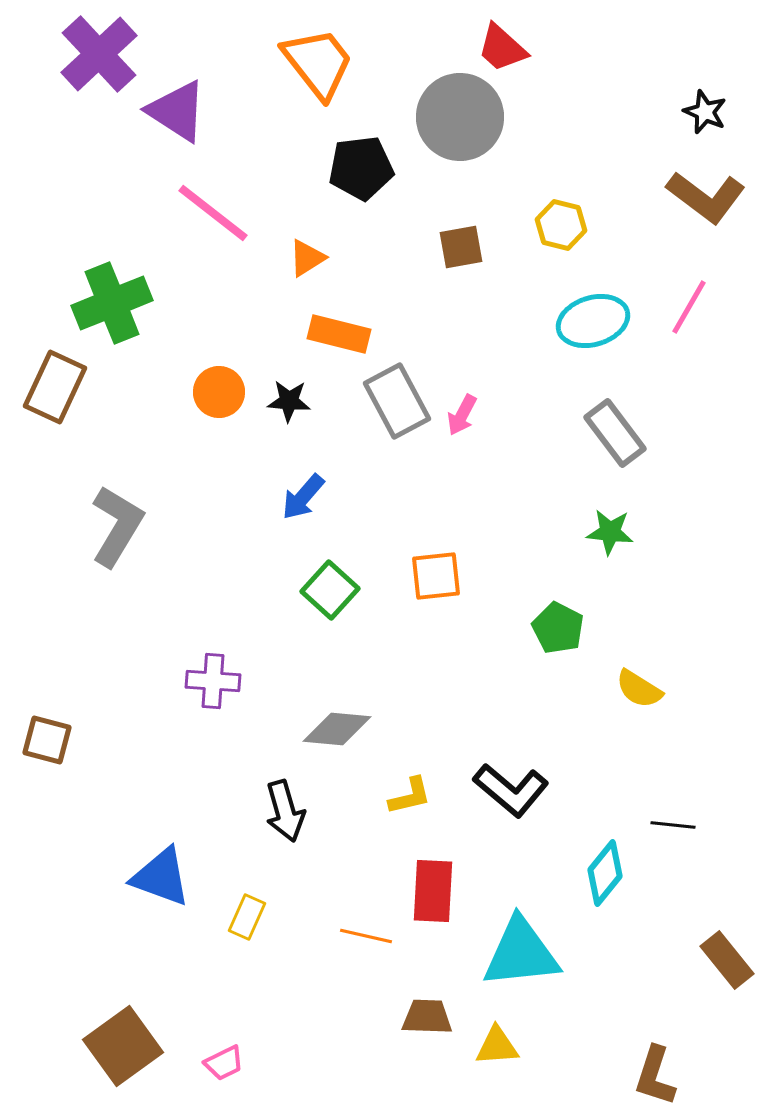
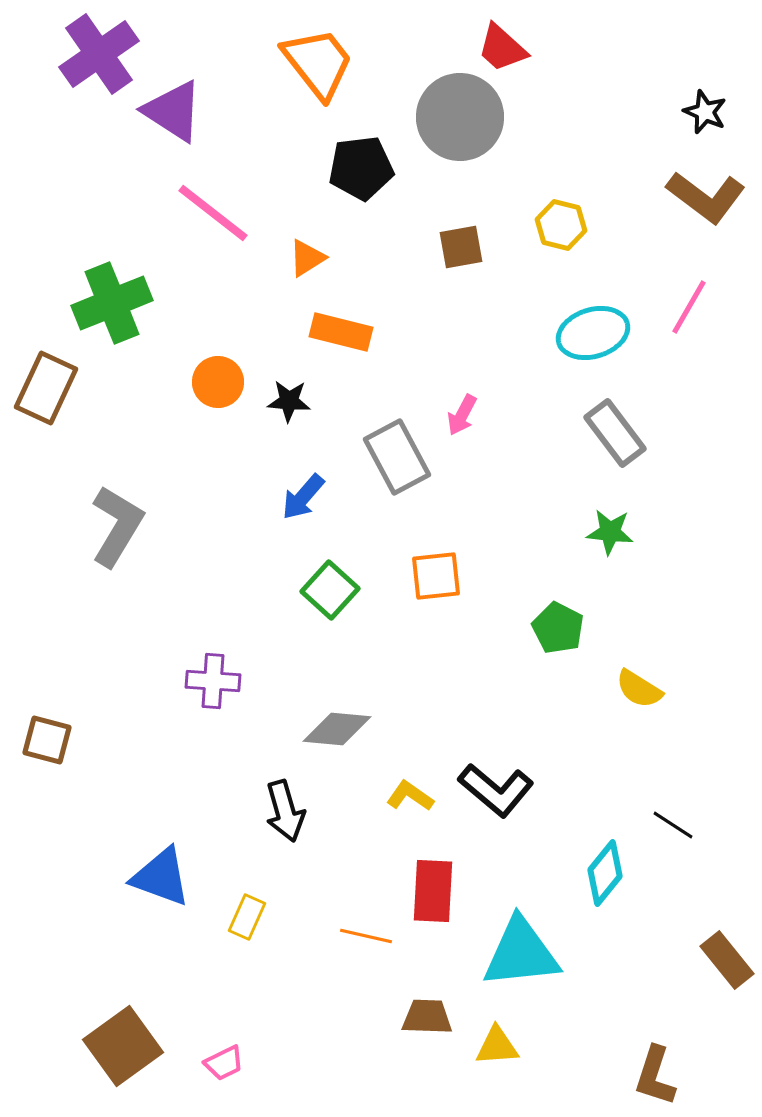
purple cross at (99, 54): rotated 8 degrees clockwise
purple triangle at (177, 111): moved 4 px left
cyan ellipse at (593, 321): moved 12 px down
orange rectangle at (339, 334): moved 2 px right, 2 px up
brown rectangle at (55, 387): moved 9 px left, 1 px down
orange circle at (219, 392): moved 1 px left, 10 px up
gray rectangle at (397, 401): moved 56 px down
black L-shape at (511, 790): moved 15 px left
yellow L-shape at (410, 796): rotated 132 degrees counterclockwise
black line at (673, 825): rotated 27 degrees clockwise
